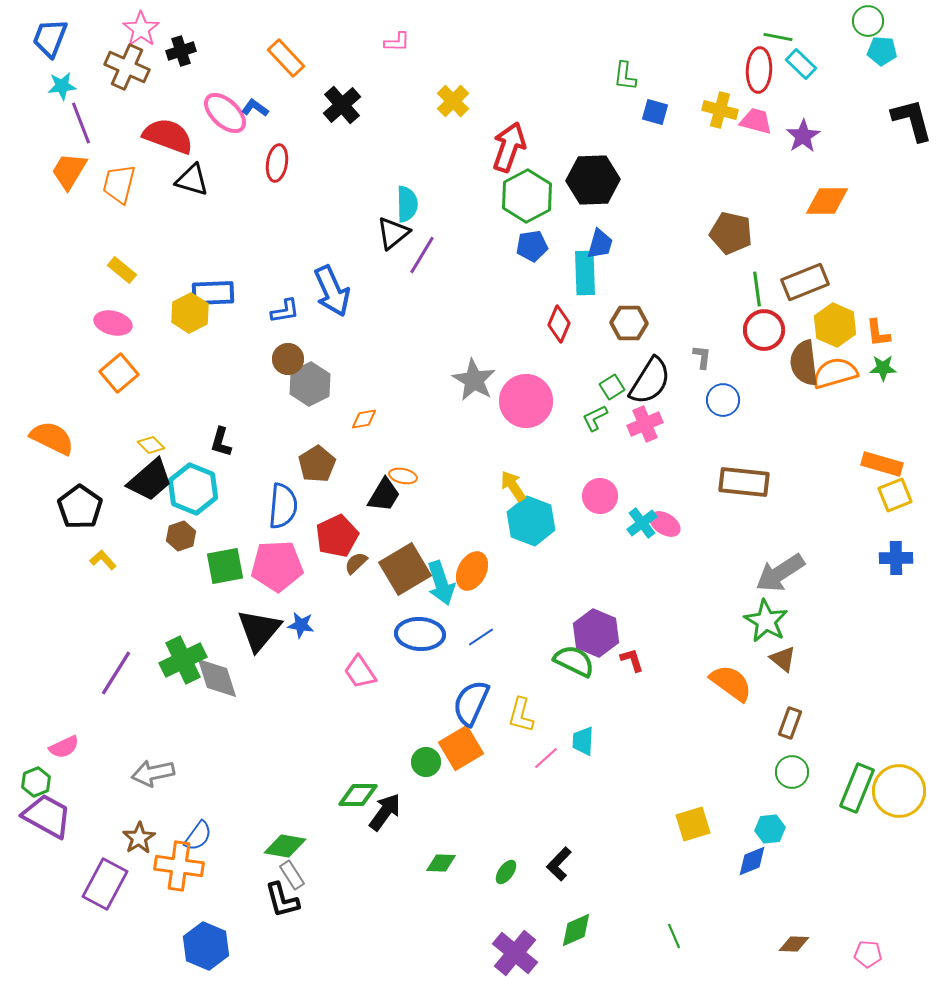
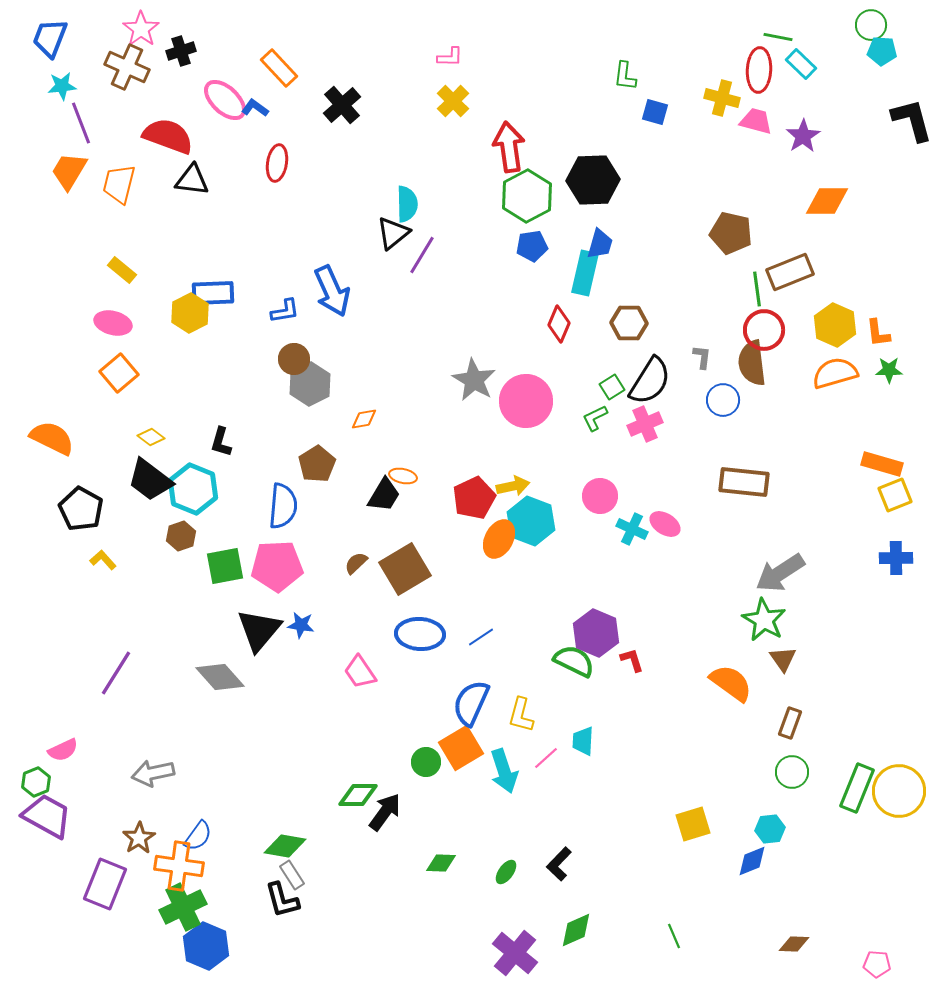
green circle at (868, 21): moved 3 px right, 4 px down
pink L-shape at (397, 42): moved 53 px right, 15 px down
orange rectangle at (286, 58): moved 7 px left, 10 px down
yellow cross at (720, 110): moved 2 px right, 12 px up
pink ellipse at (225, 113): moved 13 px up
red arrow at (509, 147): rotated 27 degrees counterclockwise
black triangle at (192, 180): rotated 9 degrees counterclockwise
cyan rectangle at (585, 273): rotated 15 degrees clockwise
brown rectangle at (805, 282): moved 15 px left, 10 px up
brown circle at (288, 359): moved 6 px right
brown semicircle at (804, 363): moved 52 px left
green star at (883, 368): moved 6 px right, 2 px down
yellow diamond at (151, 445): moved 8 px up; rotated 8 degrees counterclockwise
black trapezoid at (150, 480): rotated 78 degrees clockwise
yellow arrow at (513, 486): rotated 112 degrees clockwise
black pentagon at (80, 507): moved 1 px right, 2 px down; rotated 6 degrees counterclockwise
cyan cross at (642, 523): moved 10 px left, 6 px down; rotated 28 degrees counterclockwise
red pentagon at (337, 536): moved 137 px right, 38 px up
orange ellipse at (472, 571): moved 27 px right, 32 px up
cyan arrow at (441, 583): moved 63 px right, 188 px down
green star at (766, 621): moved 2 px left, 1 px up
brown triangle at (783, 659): rotated 16 degrees clockwise
green cross at (183, 660): moved 247 px down
gray diamond at (217, 678): moved 3 px right, 1 px up; rotated 24 degrees counterclockwise
pink semicircle at (64, 747): moved 1 px left, 3 px down
purple rectangle at (105, 884): rotated 6 degrees counterclockwise
pink pentagon at (868, 954): moved 9 px right, 10 px down
